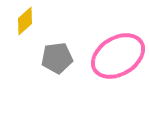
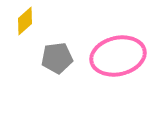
pink ellipse: rotated 18 degrees clockwise
